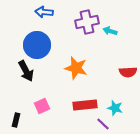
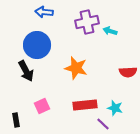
black rectangle: rotated 24 degrees counterclockwise
